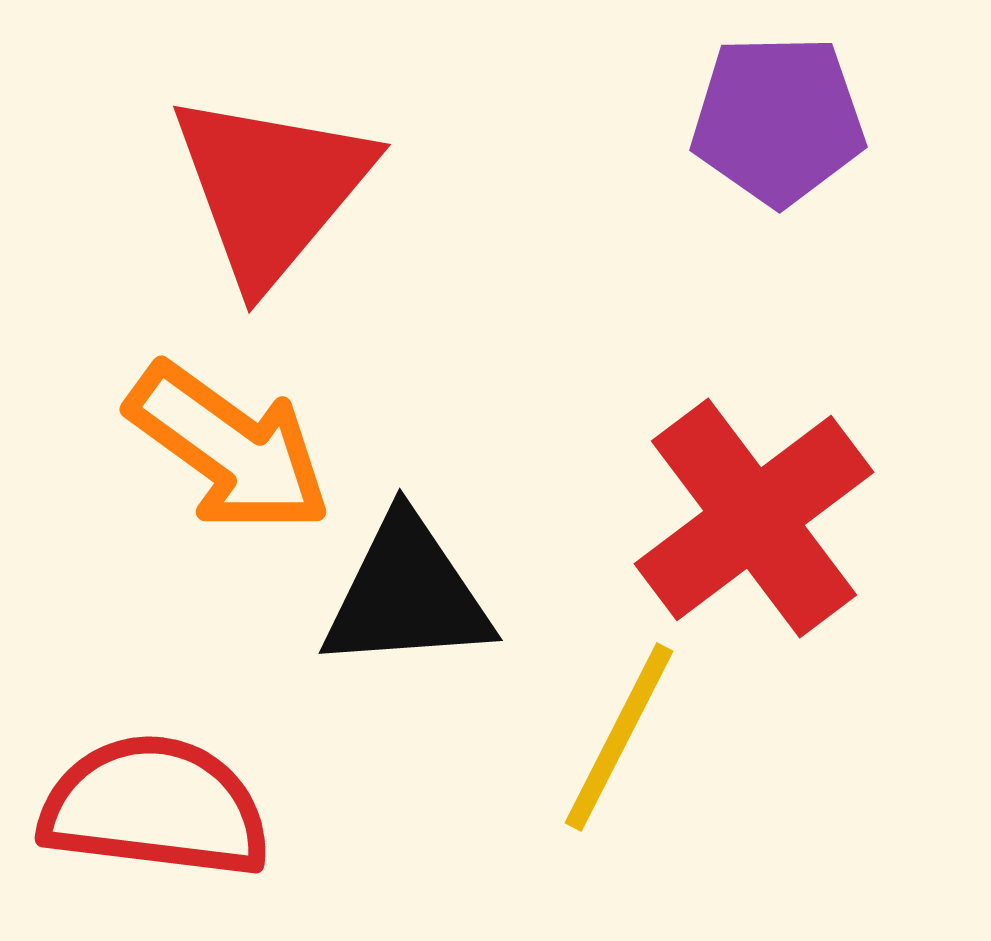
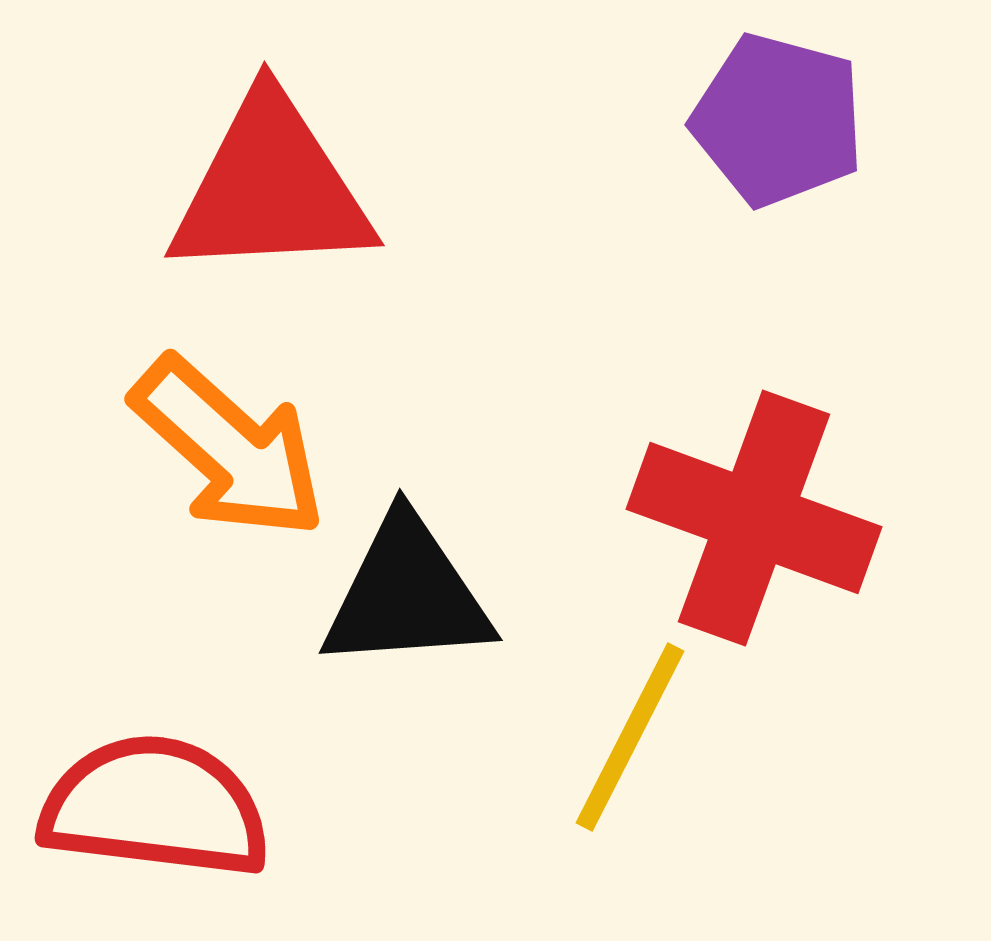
purple pentagon: rotated 16 degrees clockwise
red triangle: rotated 47 degrees clockwise
orange arrow: rotated 6 degrees clockwise
red cross: rotated 33 degrees counterclockwise
yellow line: moved 11 px right
